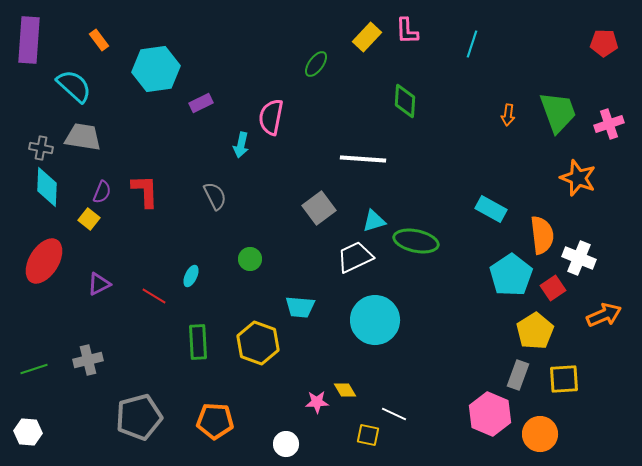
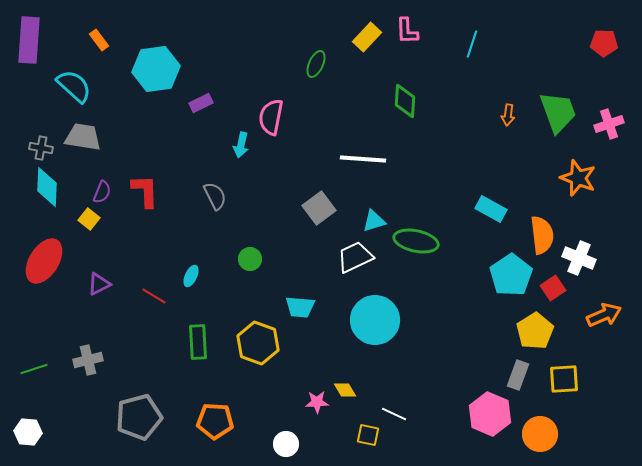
green ellipse at (316, 64): rotated 12 degrees counterclockwise
